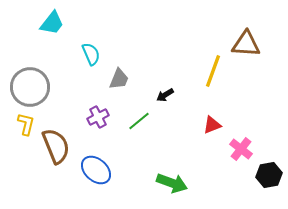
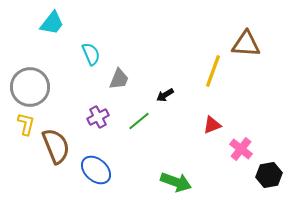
green arrow: moved 4 px right, 1 px up
